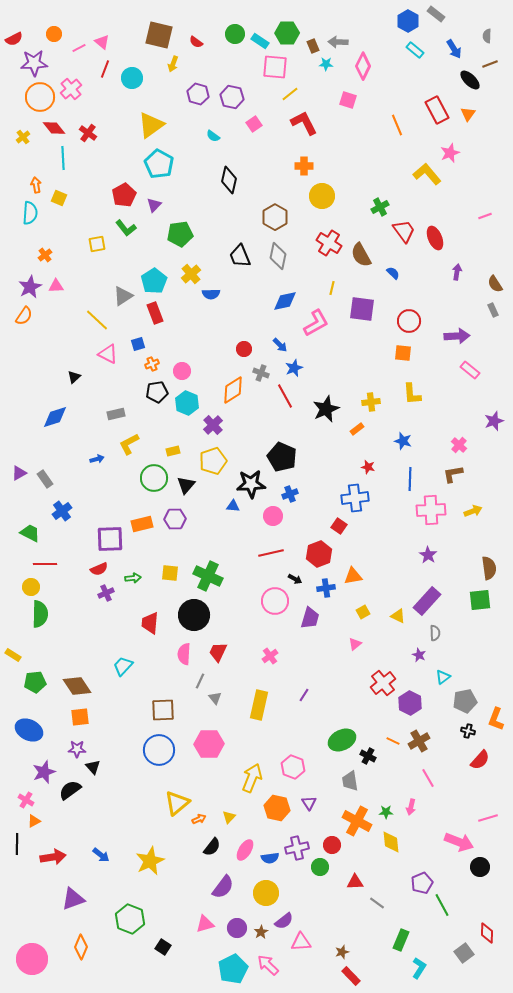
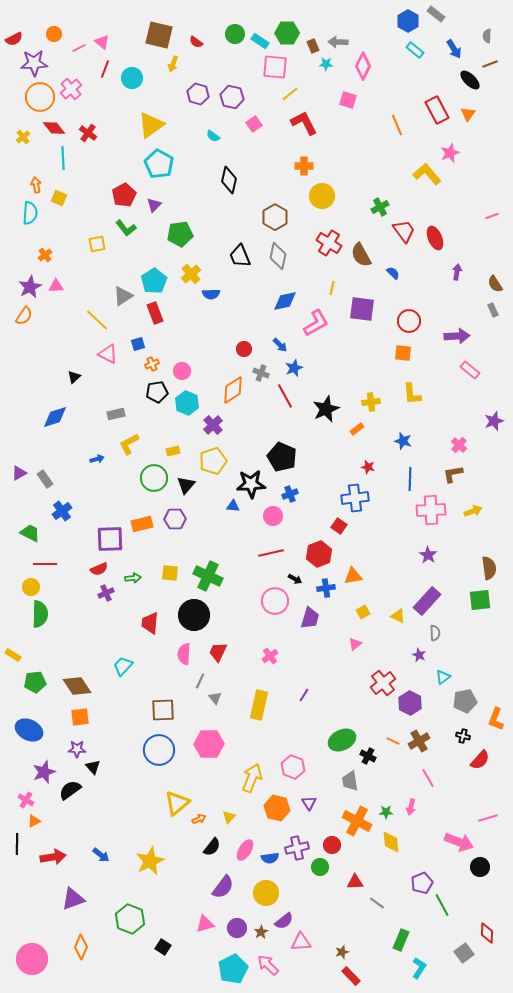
pink line at (485, 216): moved 7 px right
black cross at (468, 731): moved 5 px left, 5 px down
